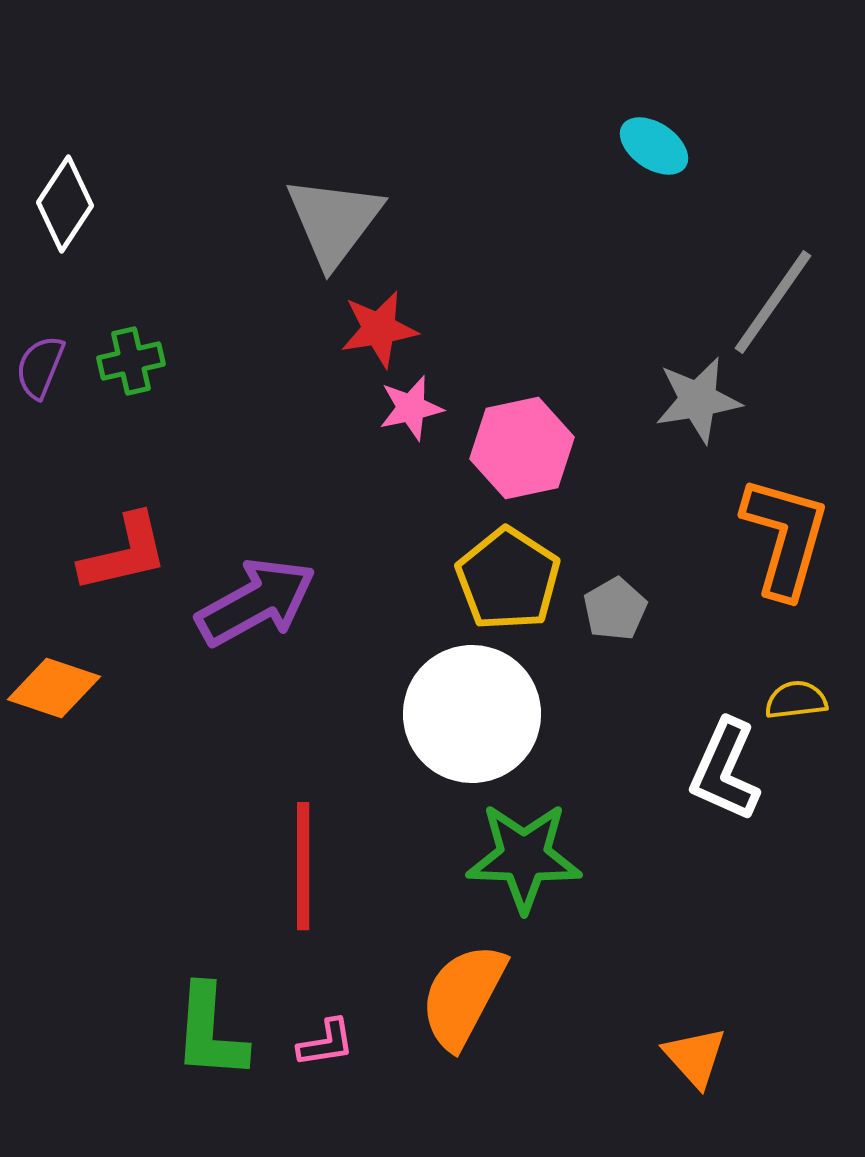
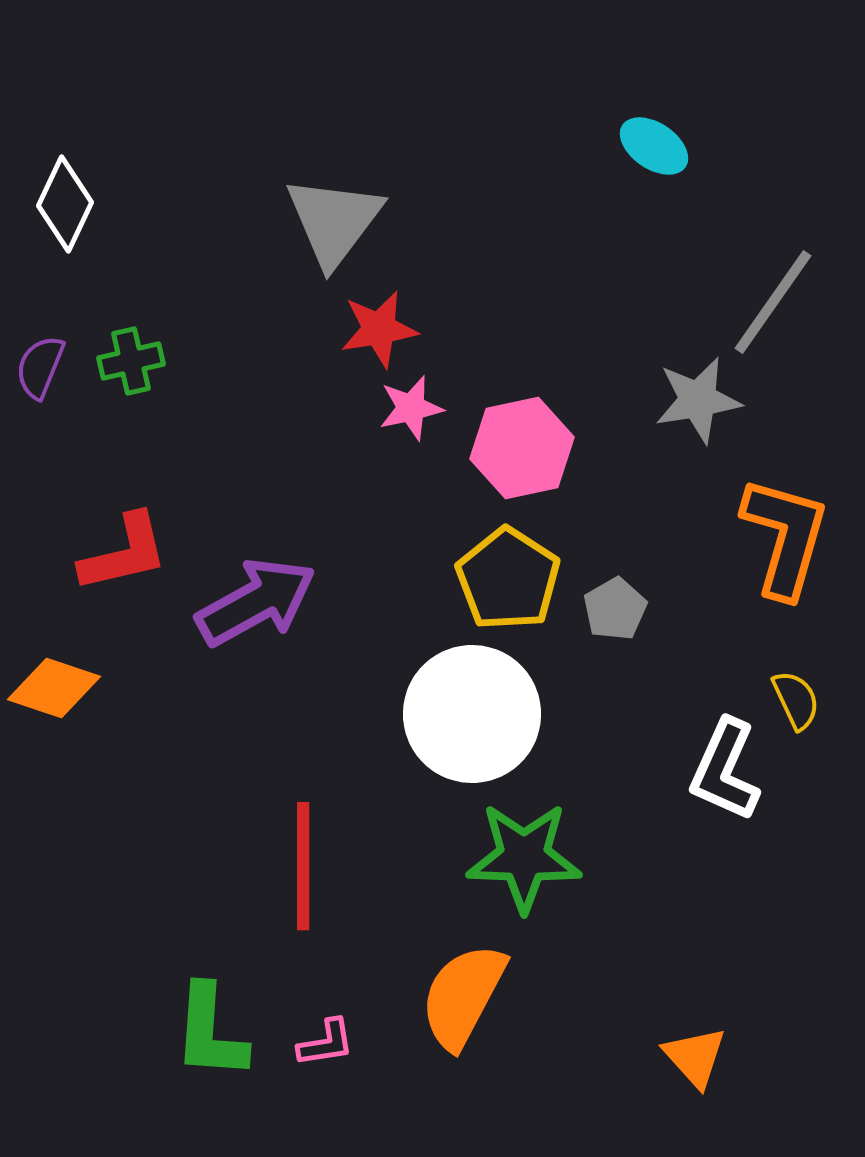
white diamond: rotated 8 degrees counterclockwise
yellow semicircle: rotated 72 degrees clockwise
